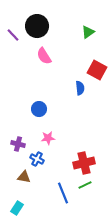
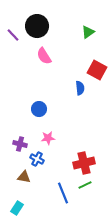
purple cross: moved 2 px right
